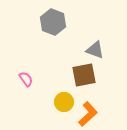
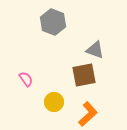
yellow circle: moved 10 px left
